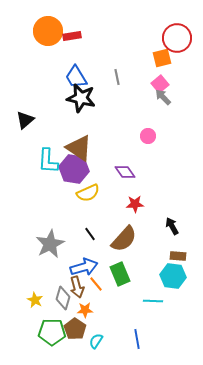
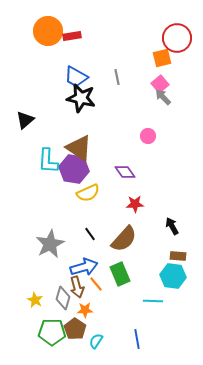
blue trapezoid: rotated 30 degrees counterclockwise
